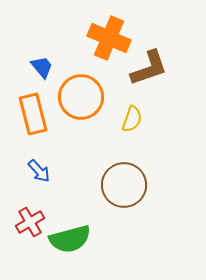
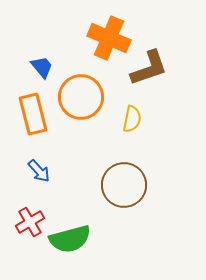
yellow semicircle: rotated 8 degrees counterclockwise
